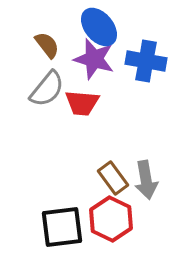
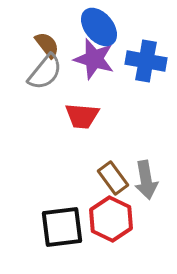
gray semicircle: moved 2 px left, 17 px up
red trapezoid: moved 13 px down
